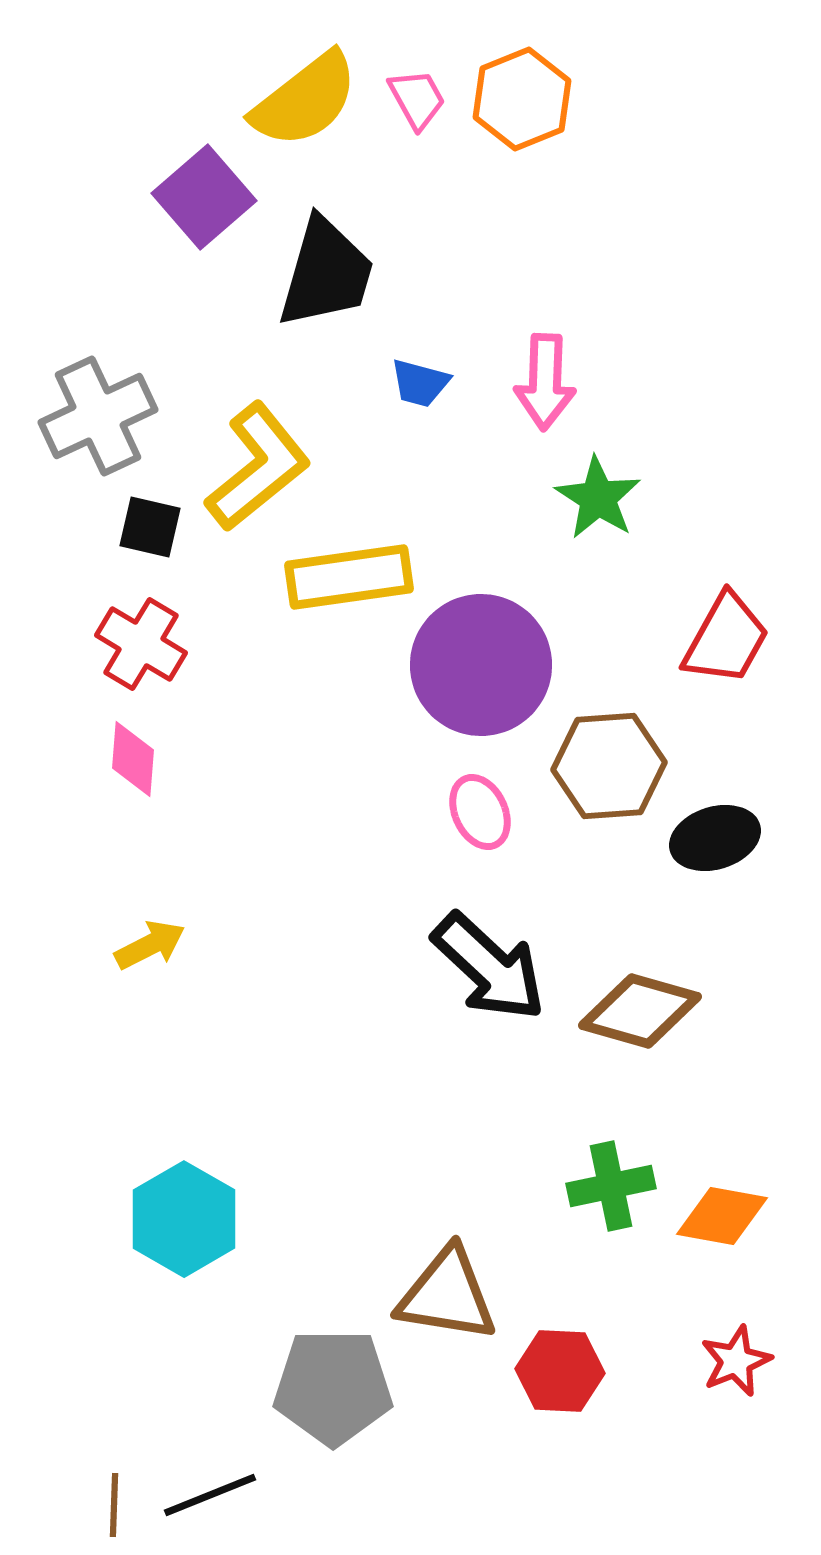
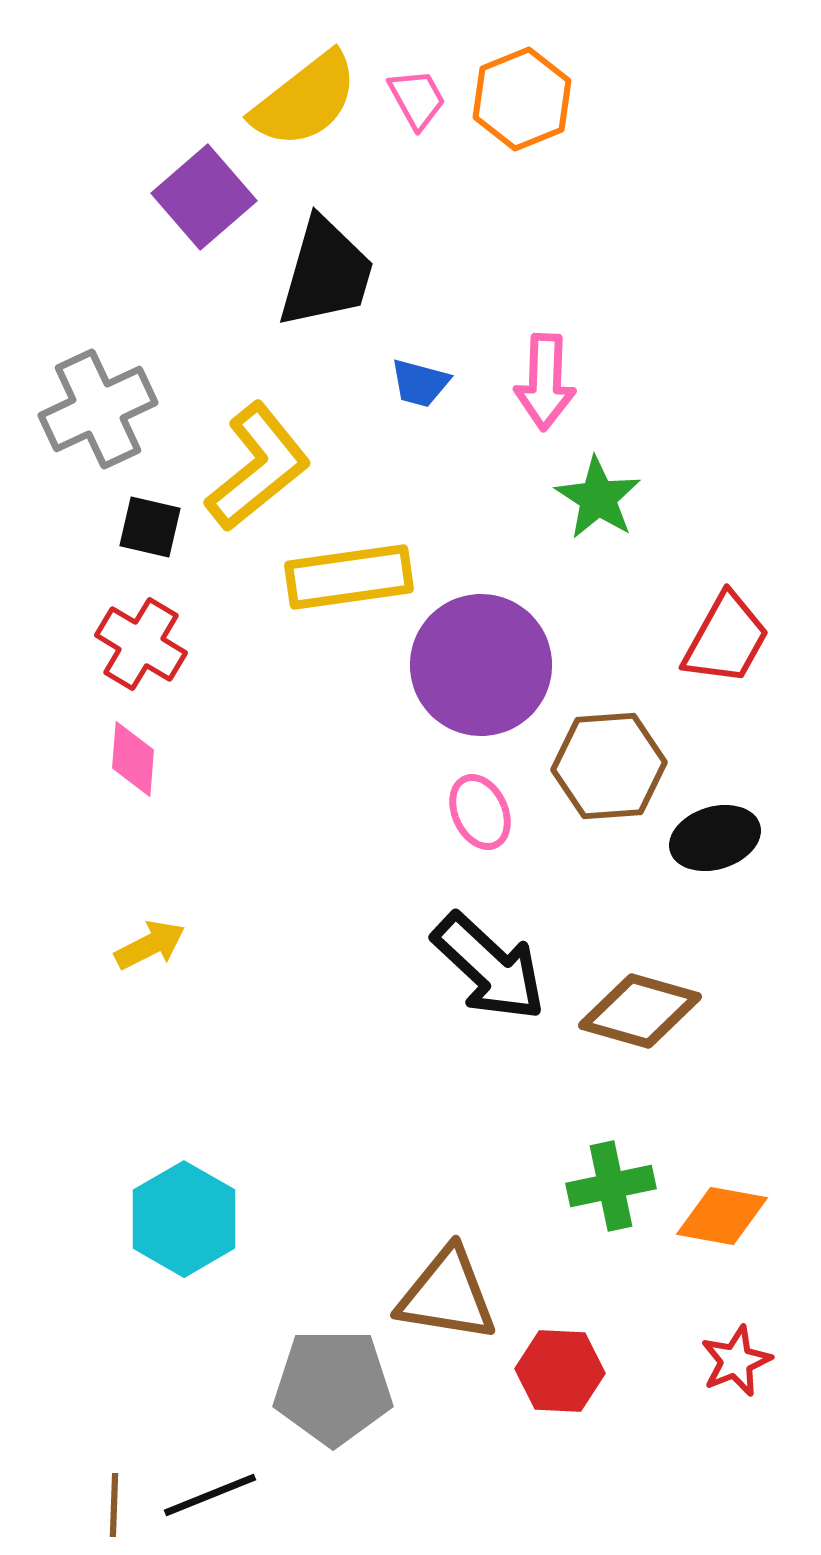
gray cross: moved 7 px up
